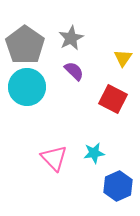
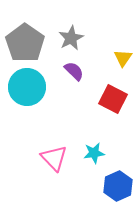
gray pentagon: moved 2 px up
